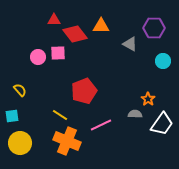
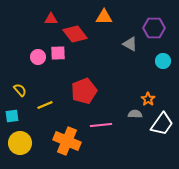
red triangle: moved 3 px left, 1 px up
orange triangle: moved 3 px right, 9 px up
yellow line: moved 15 px left, 10 px up; rotated 56 degrees counterclockwise
pink line: rotated 20 degrees clockwise
